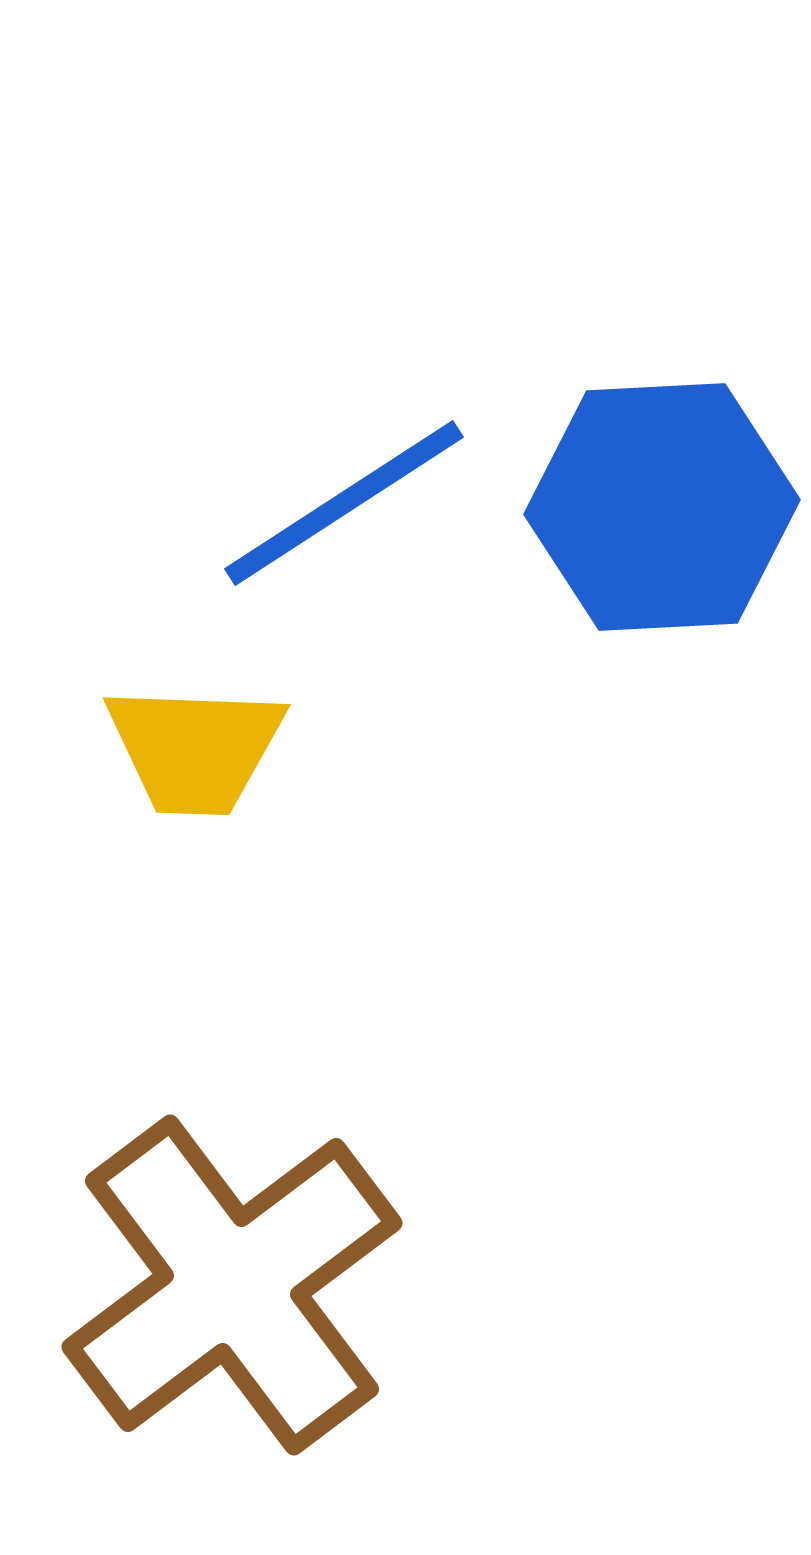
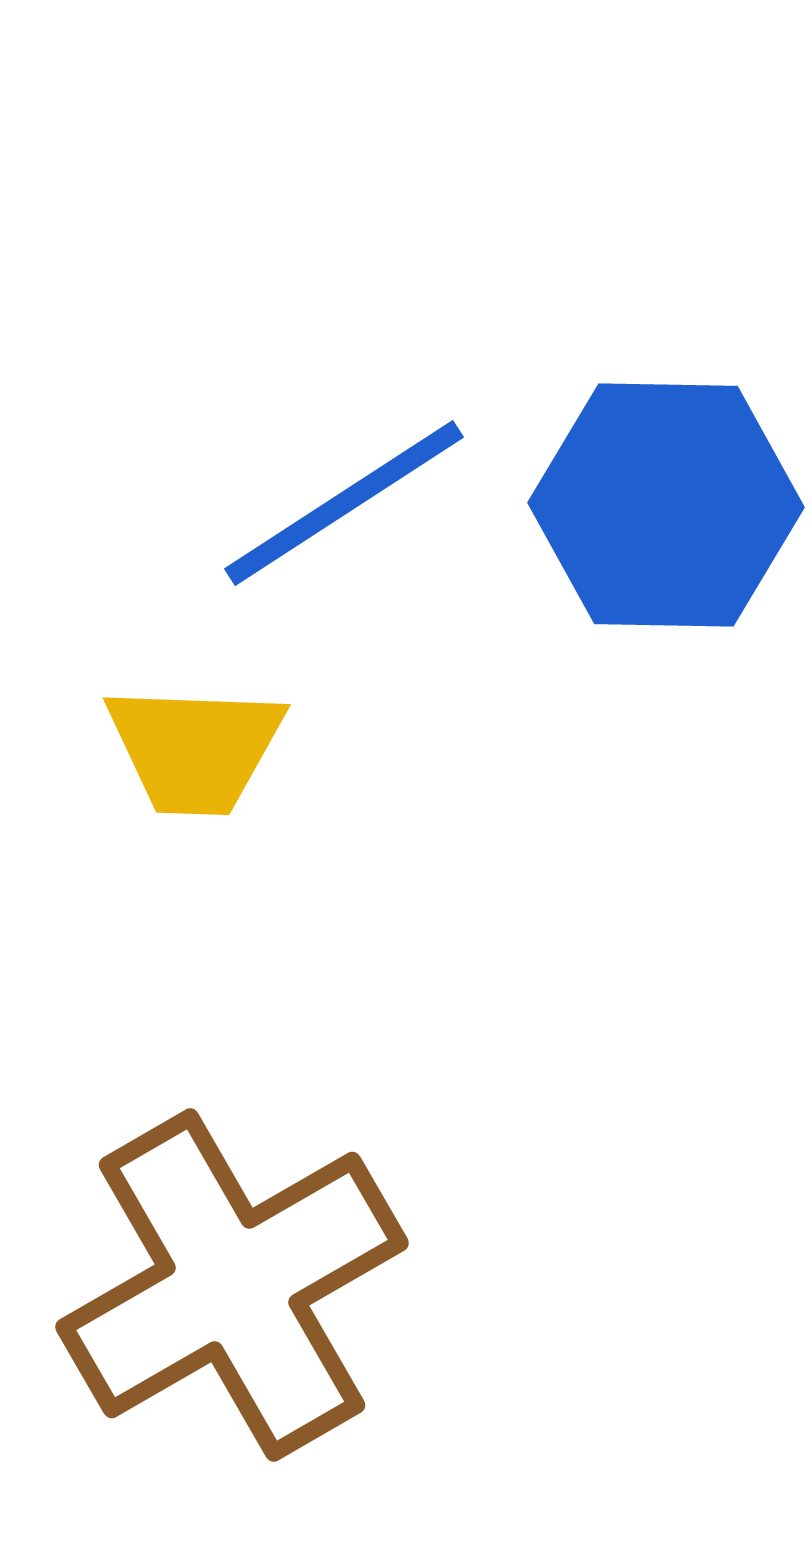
blue hexagon: moved 4 px right, 2 px up; rotated 4 degrees clockwise
brown cross: rotated 7 degrees clockwise
